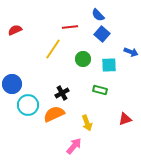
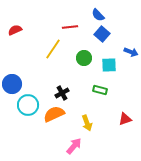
green circle: moved 1 px right, 1 px up
